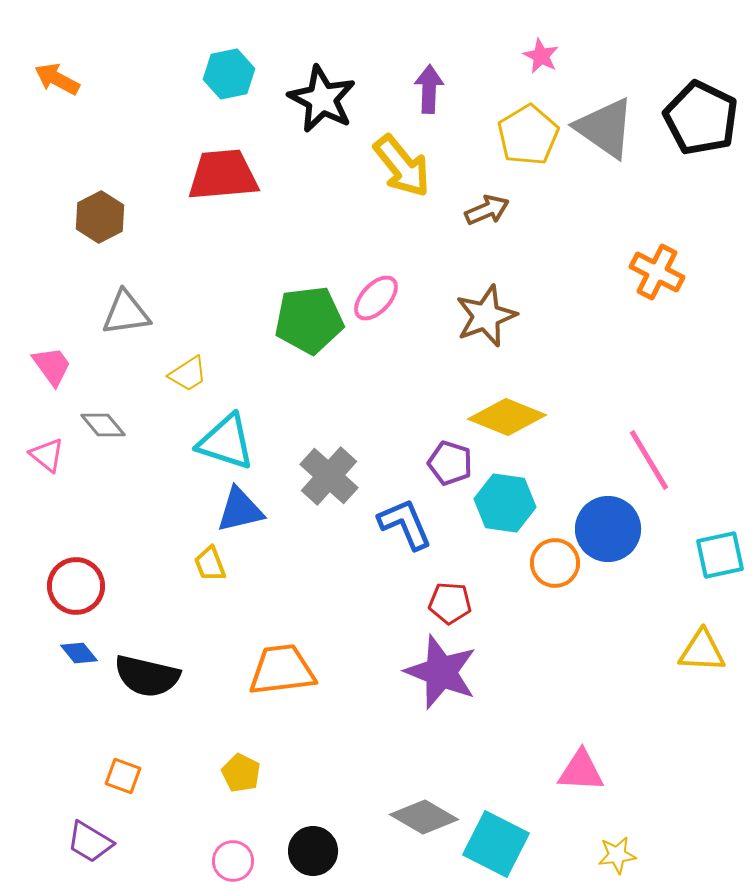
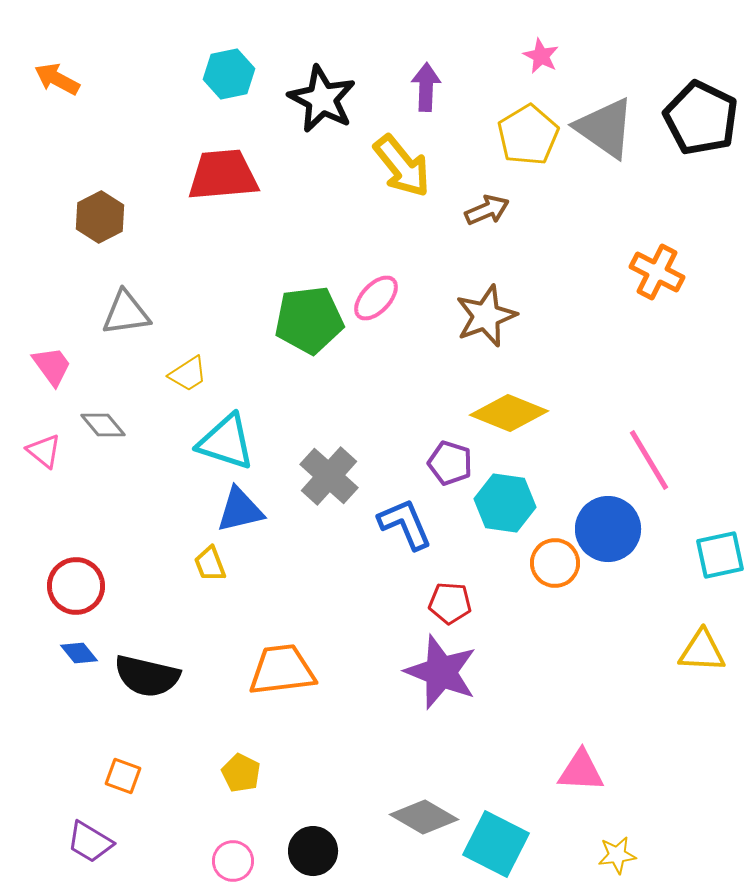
purple arrow at (429, 89): moved 3 px left, 2 px up
yellow diamond at (507, 417): moved 2 px right, 4 px up
pink triangle at (47, 455): moved 3 px left, 4 px up
